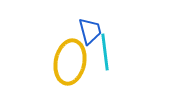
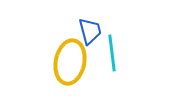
cyan line: moved 7 px right, 1 px down
